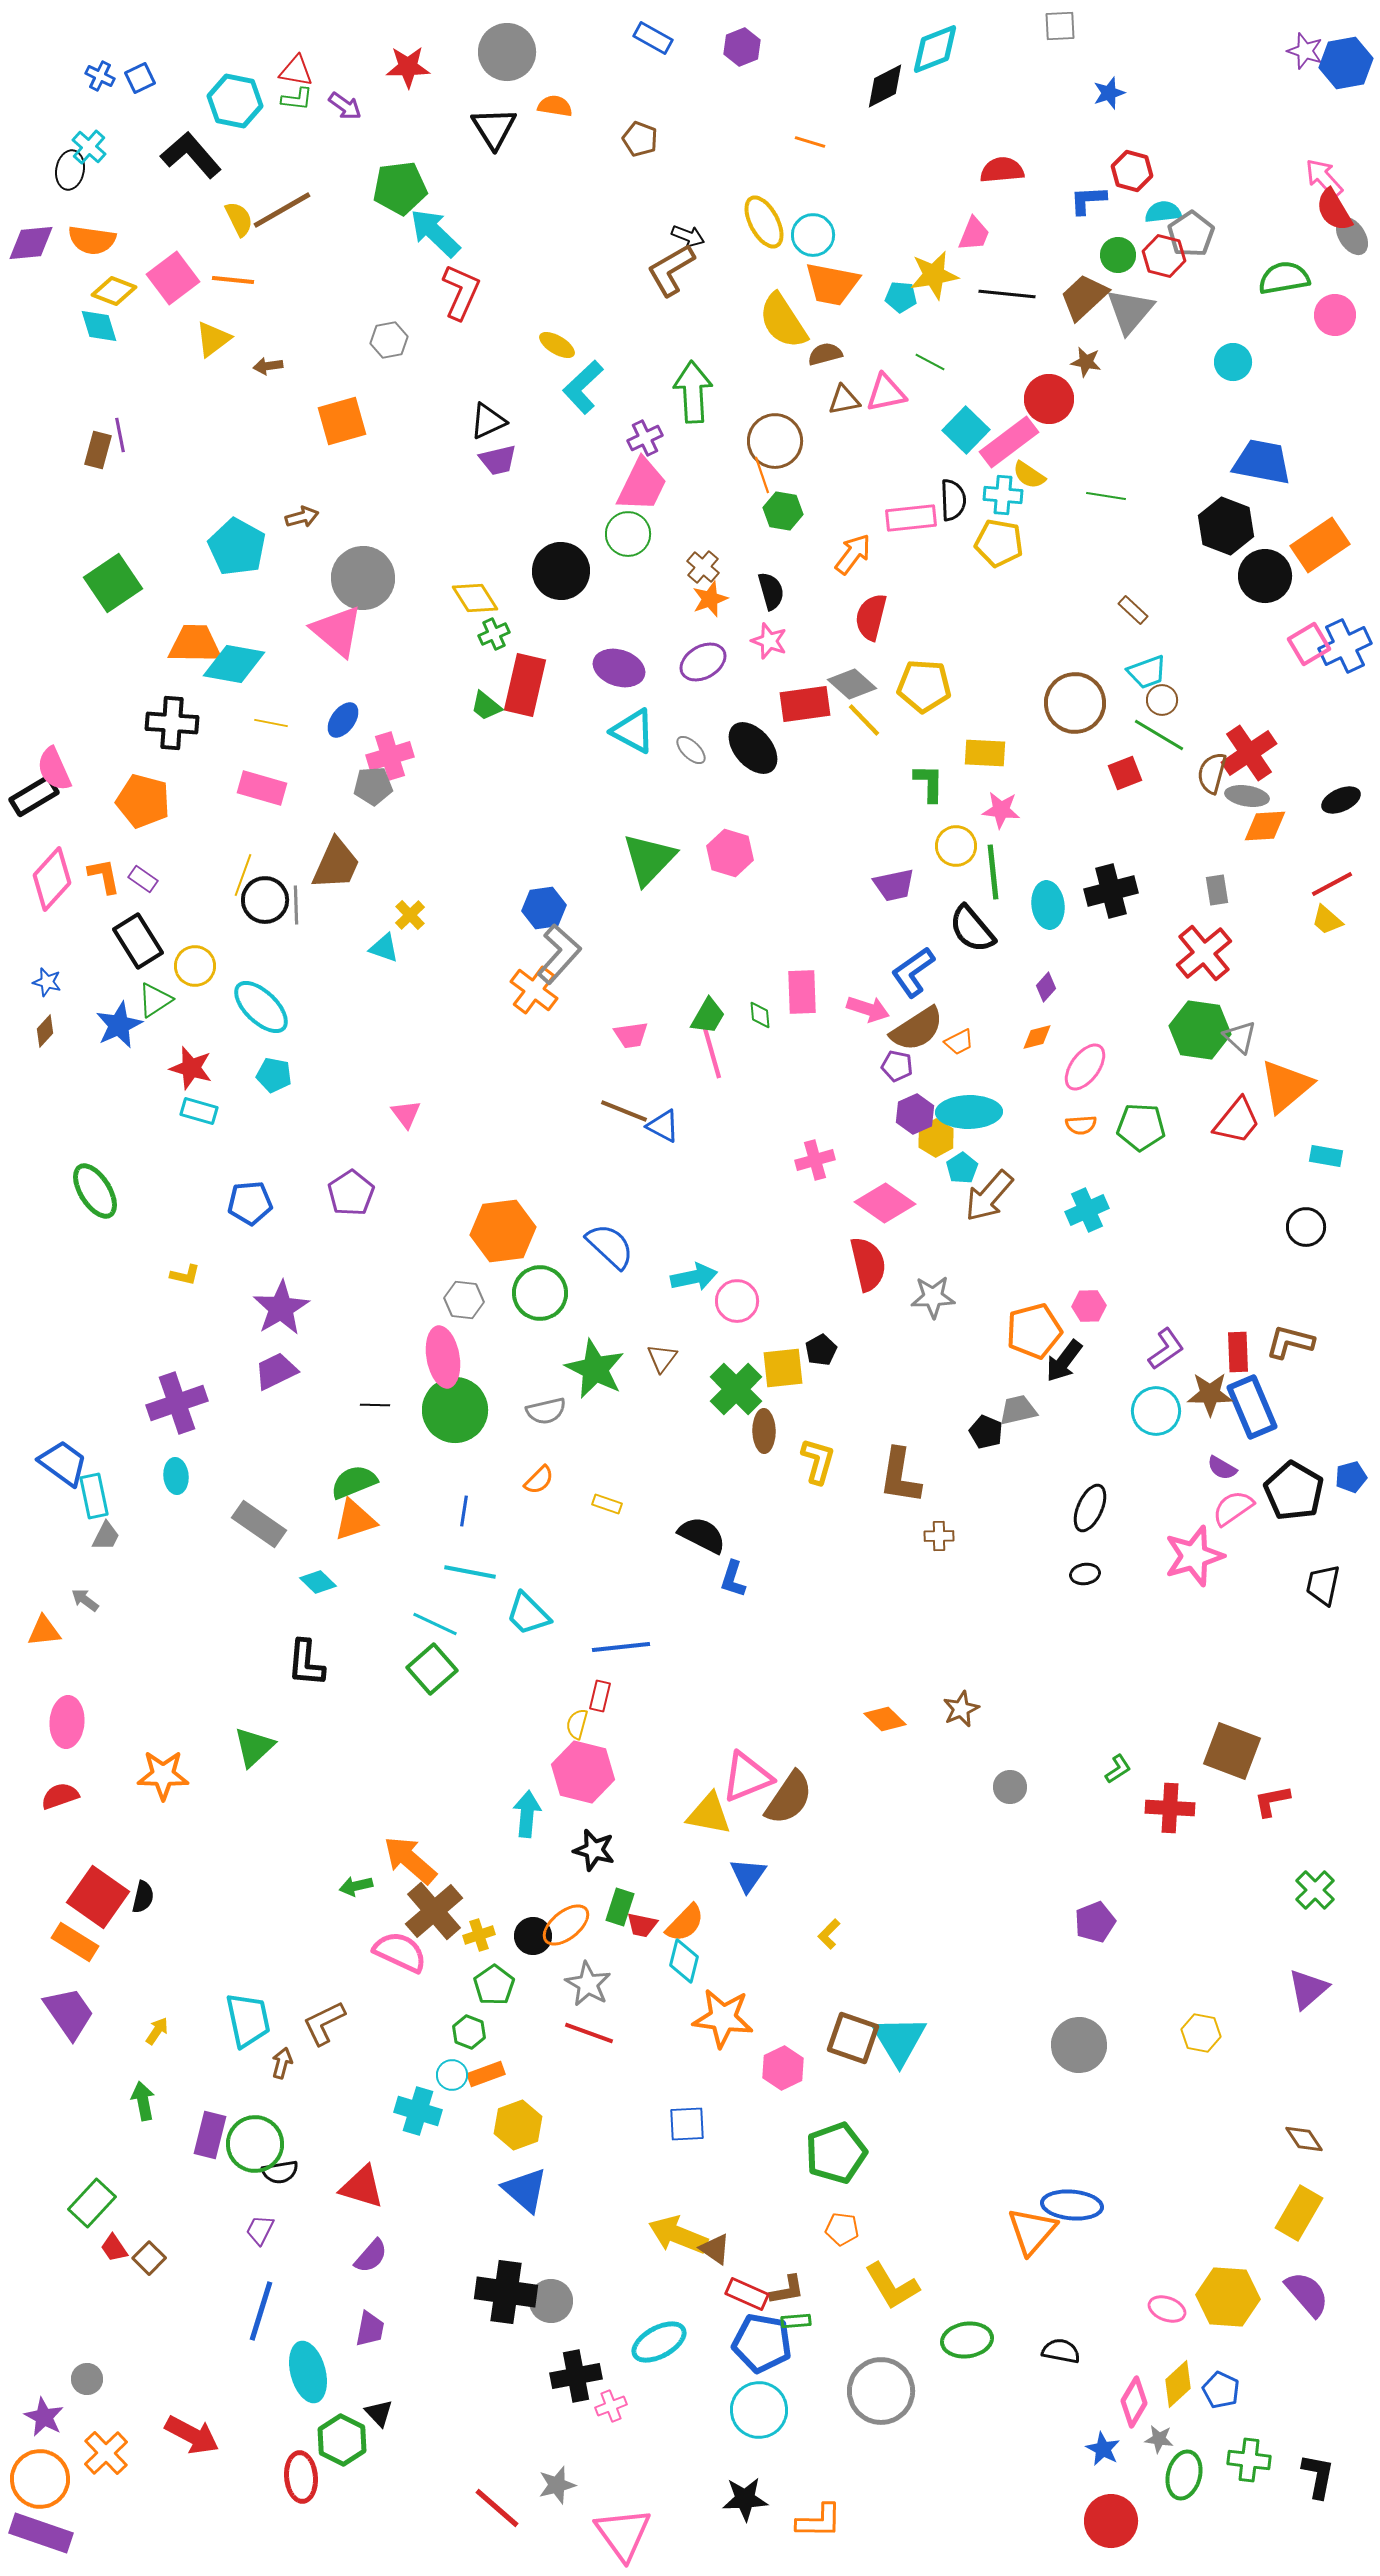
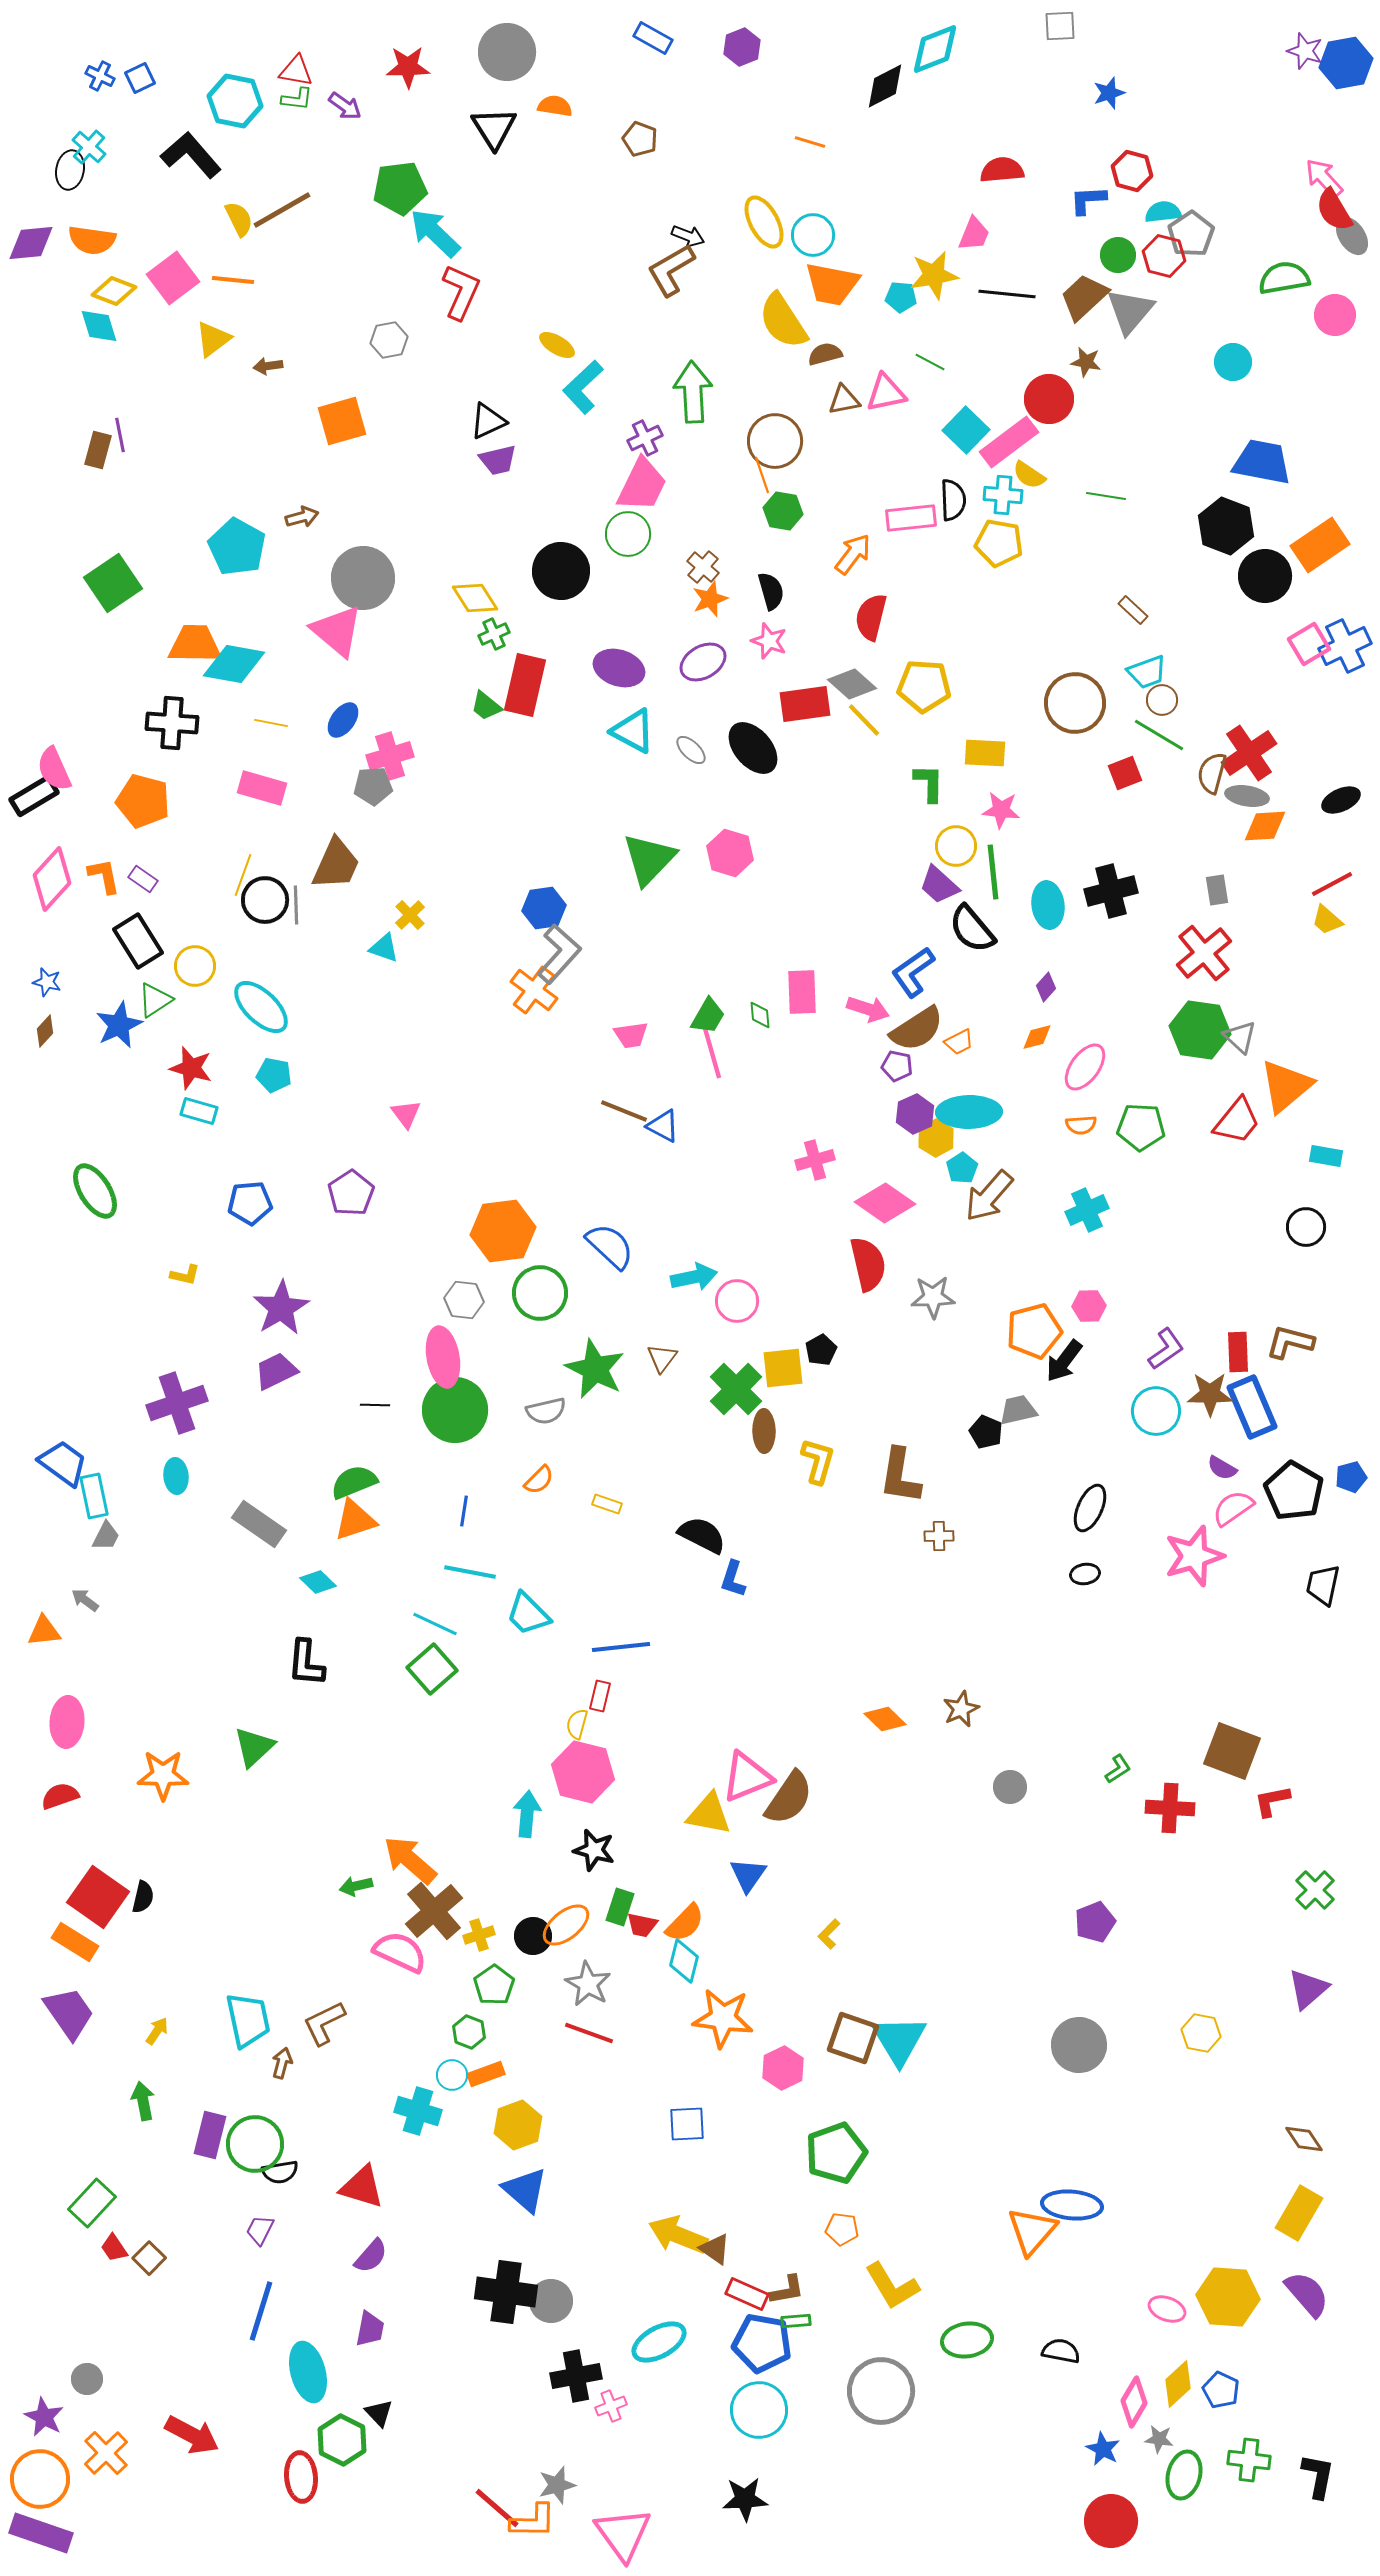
purple trapezoid at (894, 885): moved 45 px right; rotated 54 degrees clockwise
orange L-shape at (819, 2521): moved 286 px left
